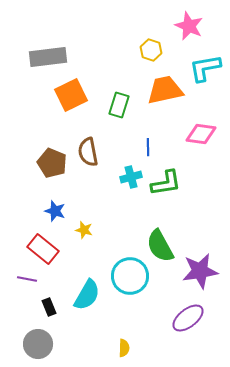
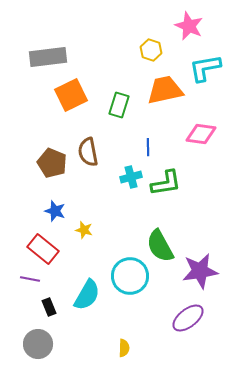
purple line: moved 3 px right
